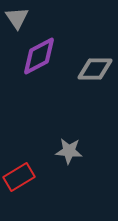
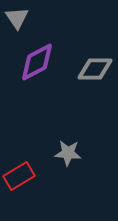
purple diamond: moved 2 px left, 6 px down
gray star: moved 1 px left, 2 px down
red rectangle: moved 1 px up
